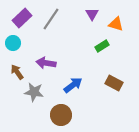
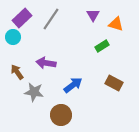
purple triangle: moved 1 px right, 1 px down
cyan circle: moved 6 px up
